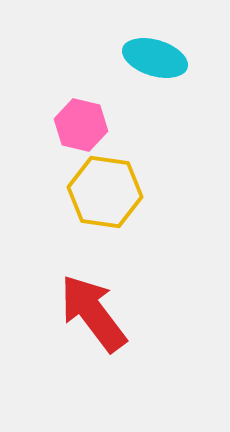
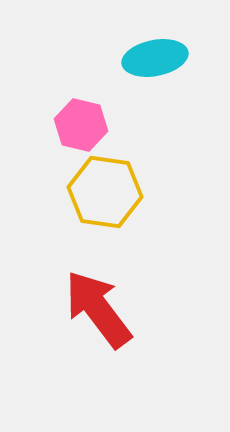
cyan ellipse: rotated 28 degrees counterclockwise
red arrow: moved 5 px right, 4 px up
